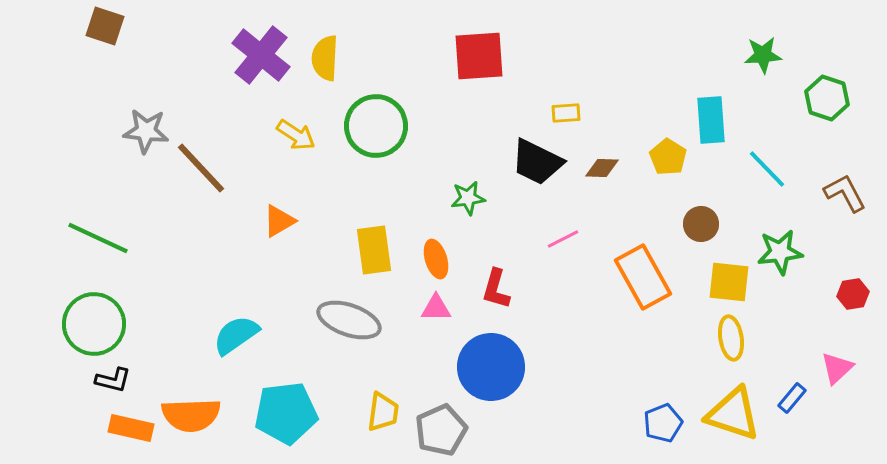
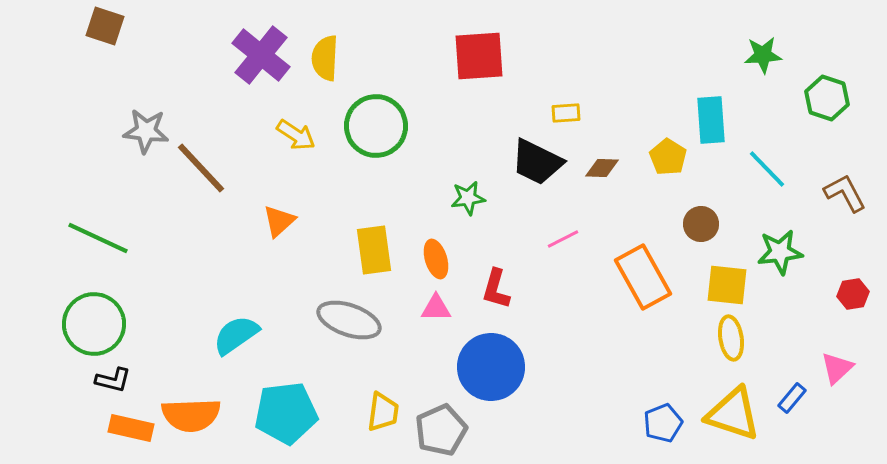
orange triangle at (279, 221): rotated 12 degrees counterclockwise
yellow square at (729, 282): moved 2 px left, 3 px down
